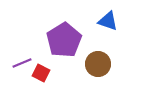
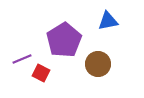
blue triangle: rotated 30 degrees counterclockwise
purple line: moved 4 px up
